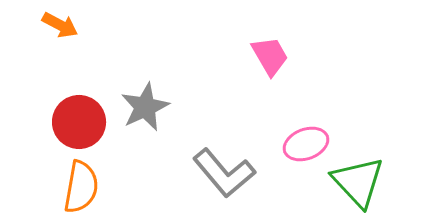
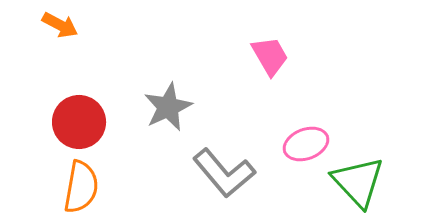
gray star: moved 23 px right
